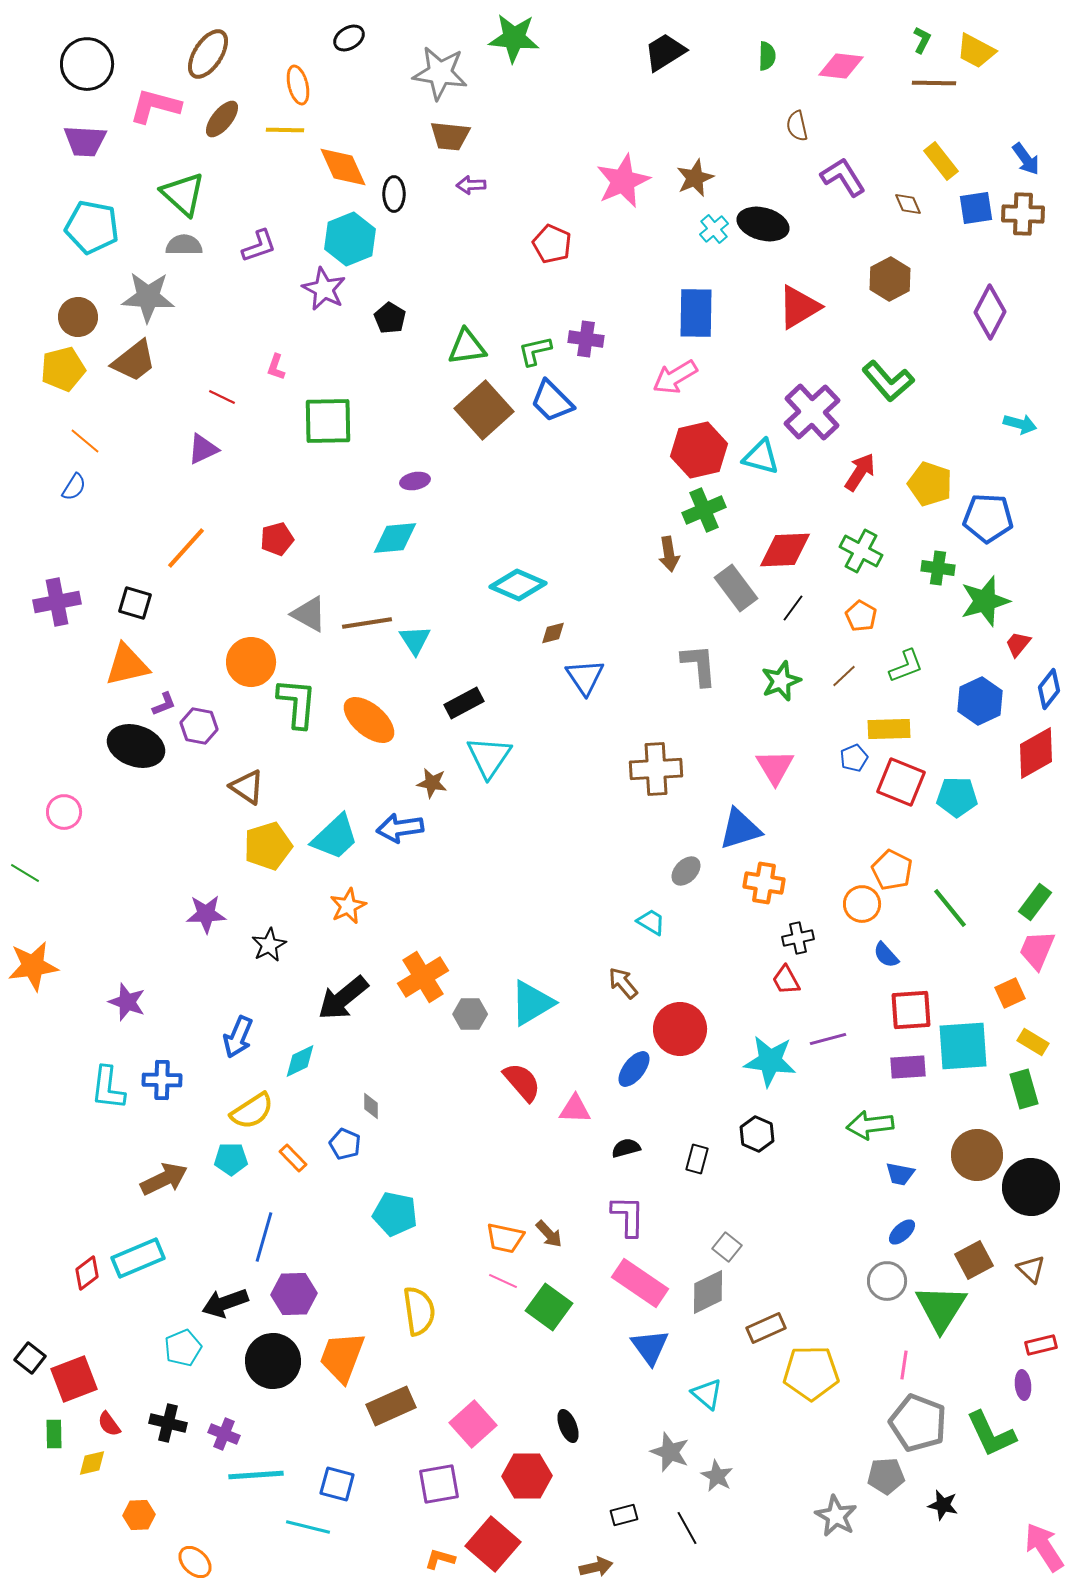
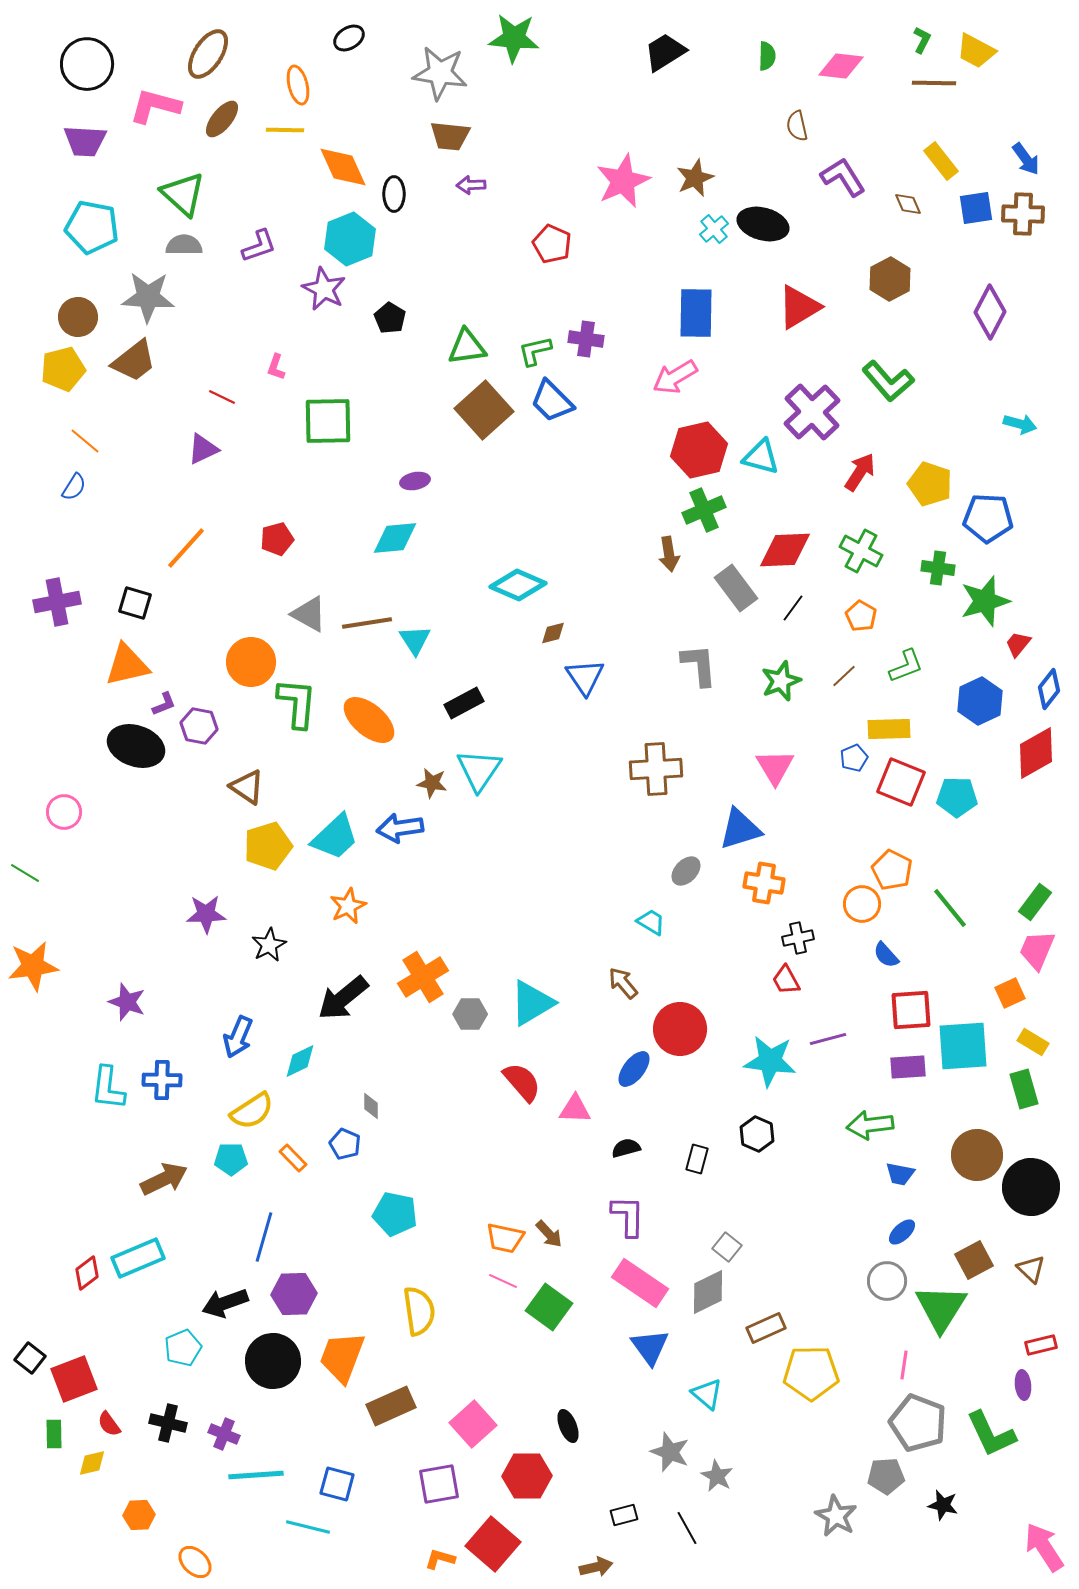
cyan triangle at (489, 757): moved 10 px left, 13 px down
